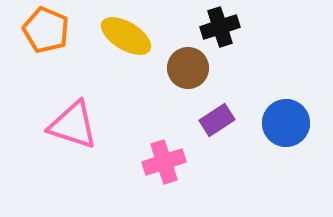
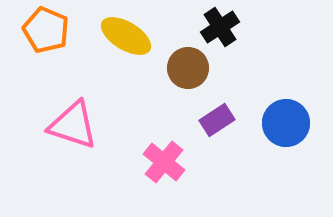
black cross: rotated 15 degrees counterclockwise
pink cross: rotated 33 degrees counterclockwise
